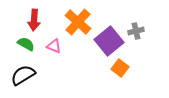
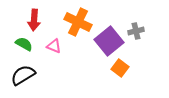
orange cross: rotated 16 degrees counterclockwise
green semicircle: moved 2 px left
